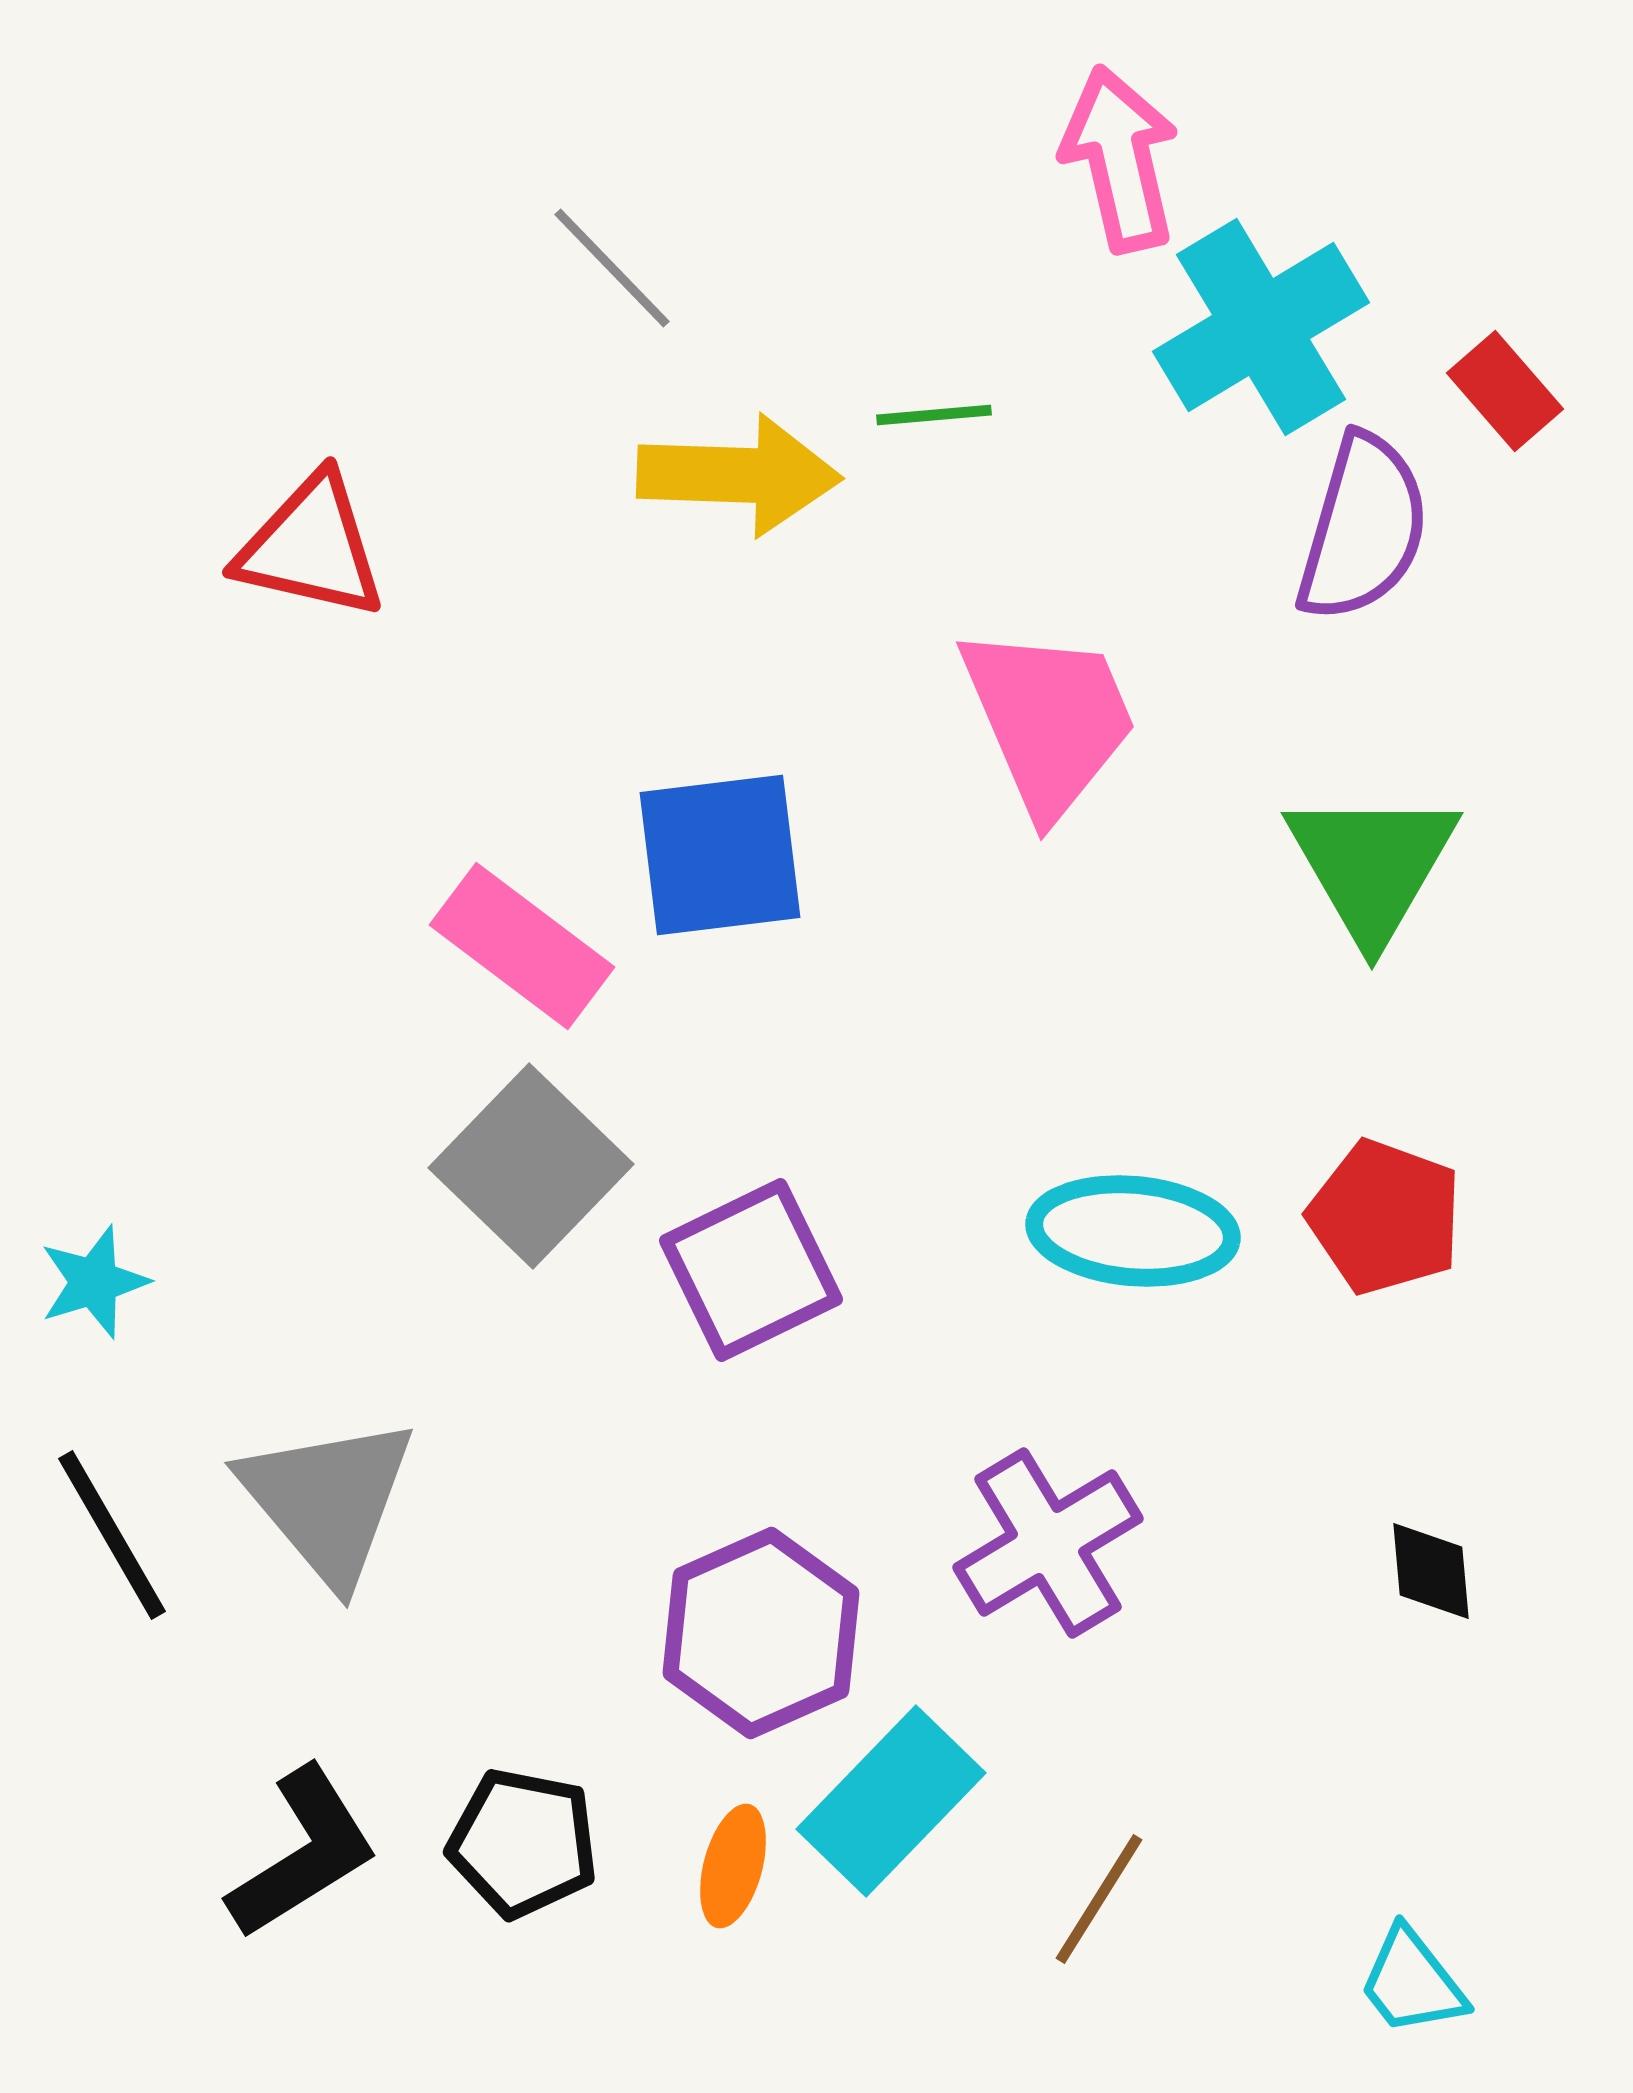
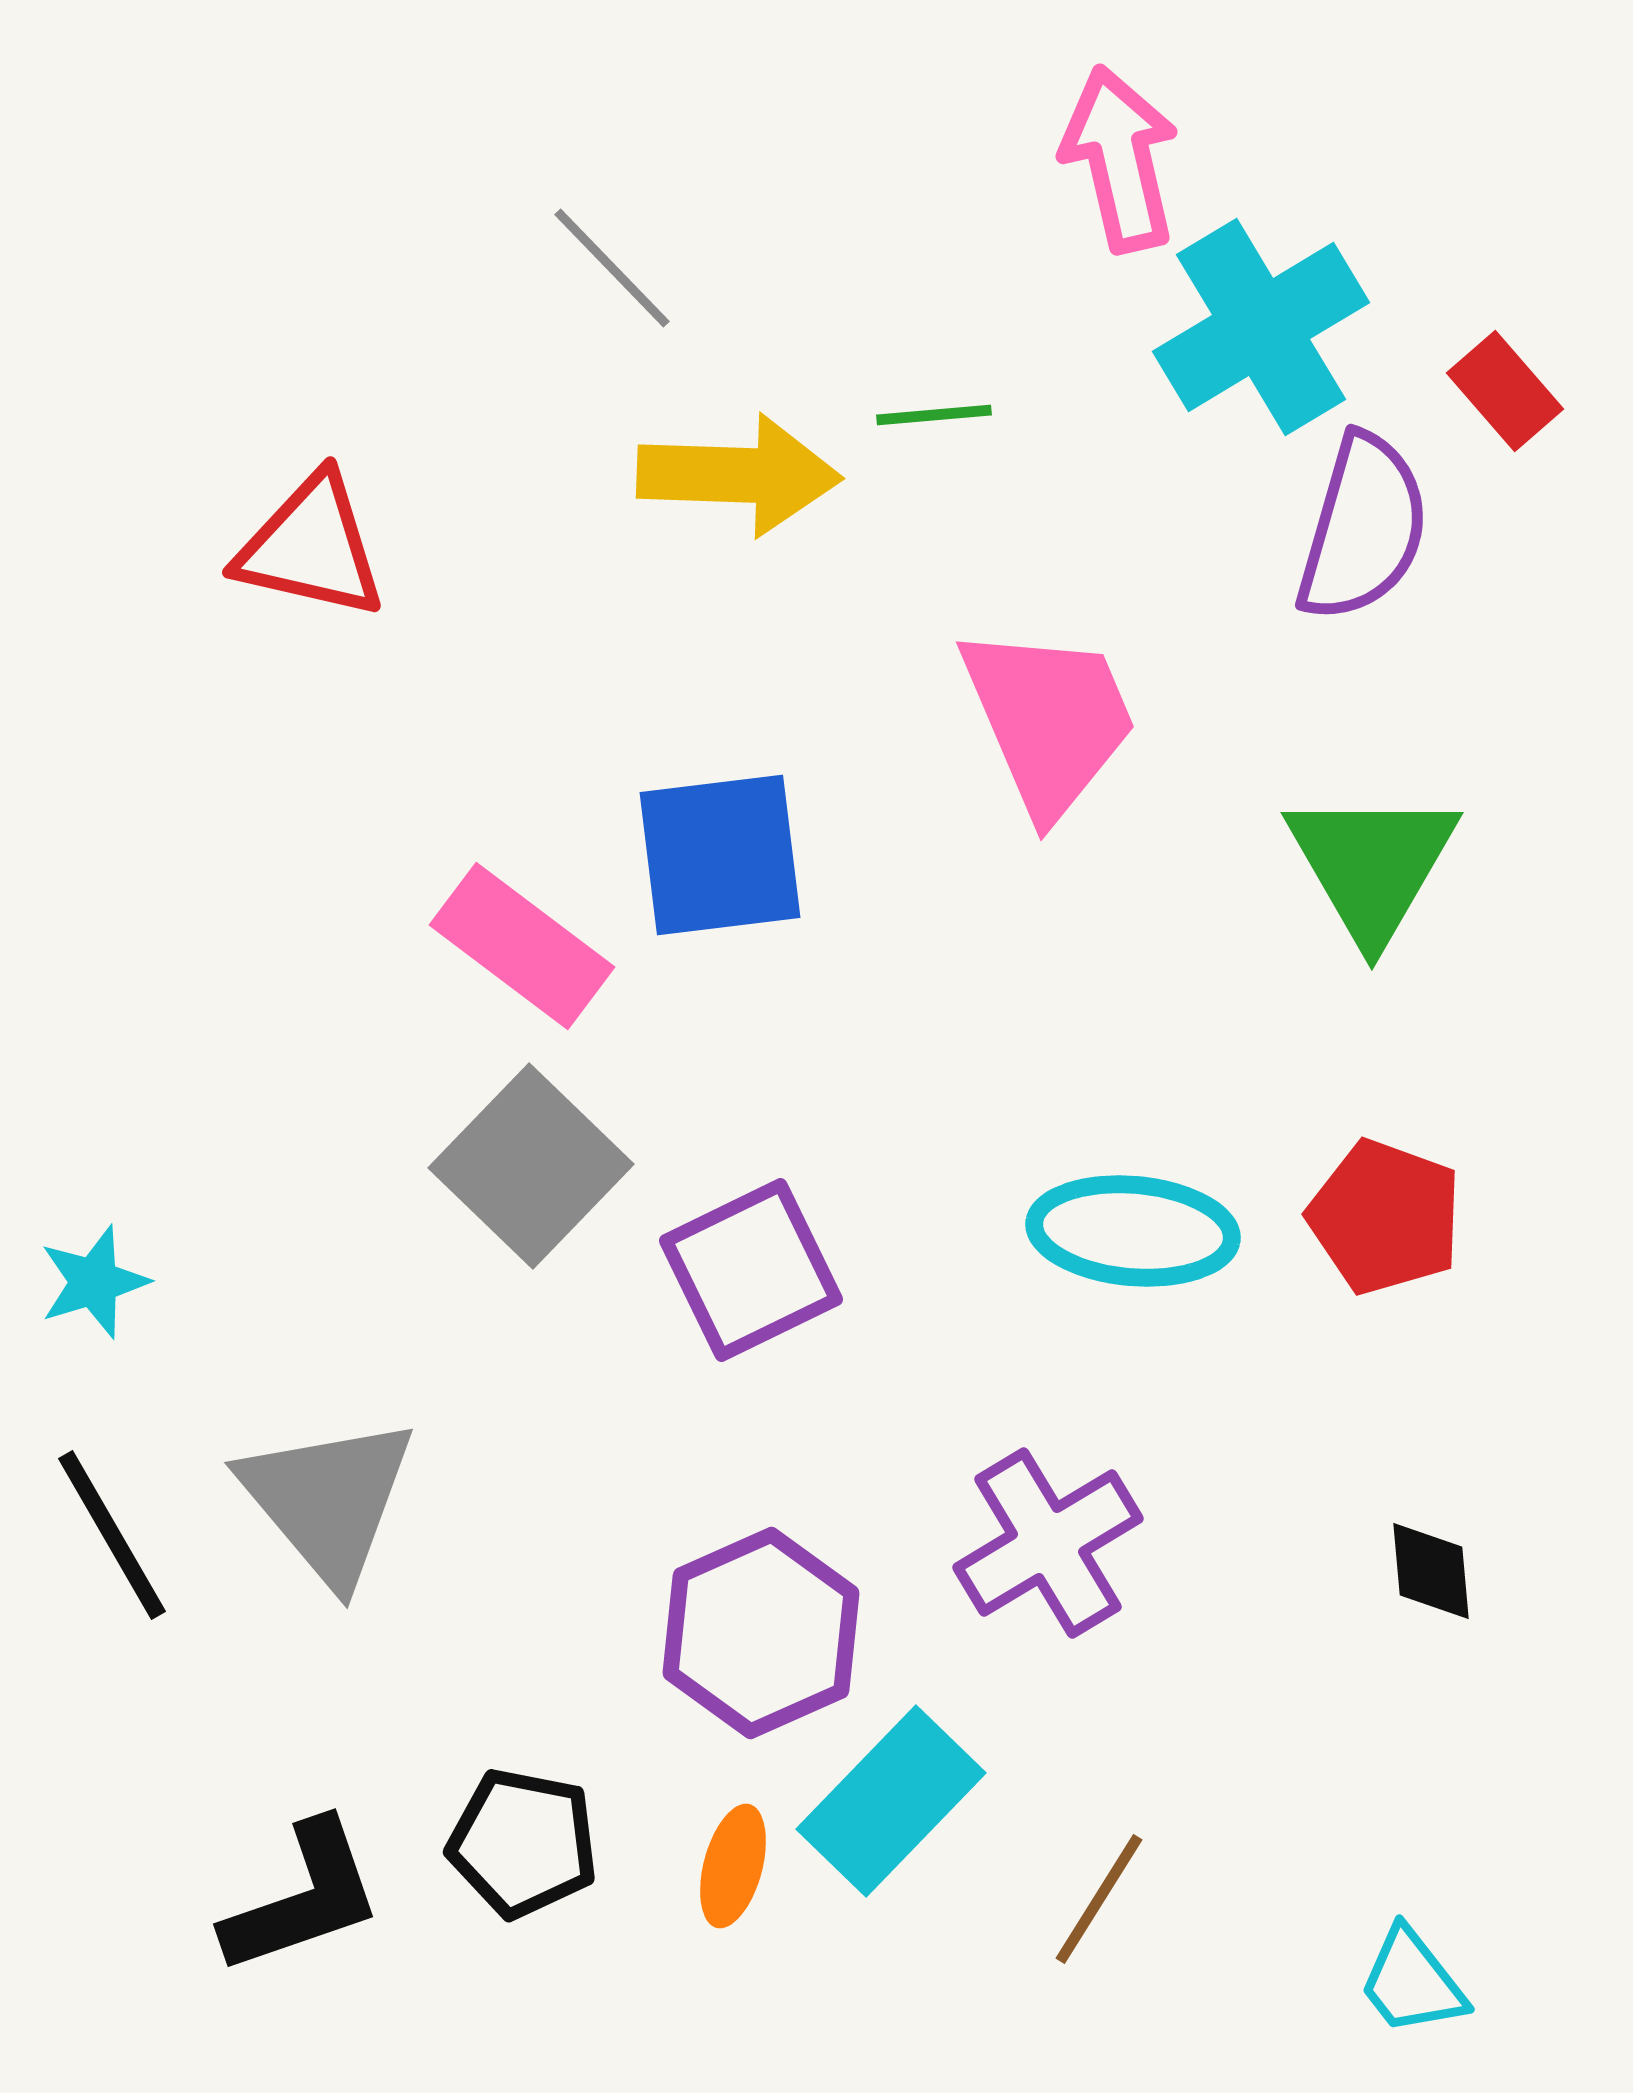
black L-shape: moved 45 px down; rotated 13 degrees clockwise
